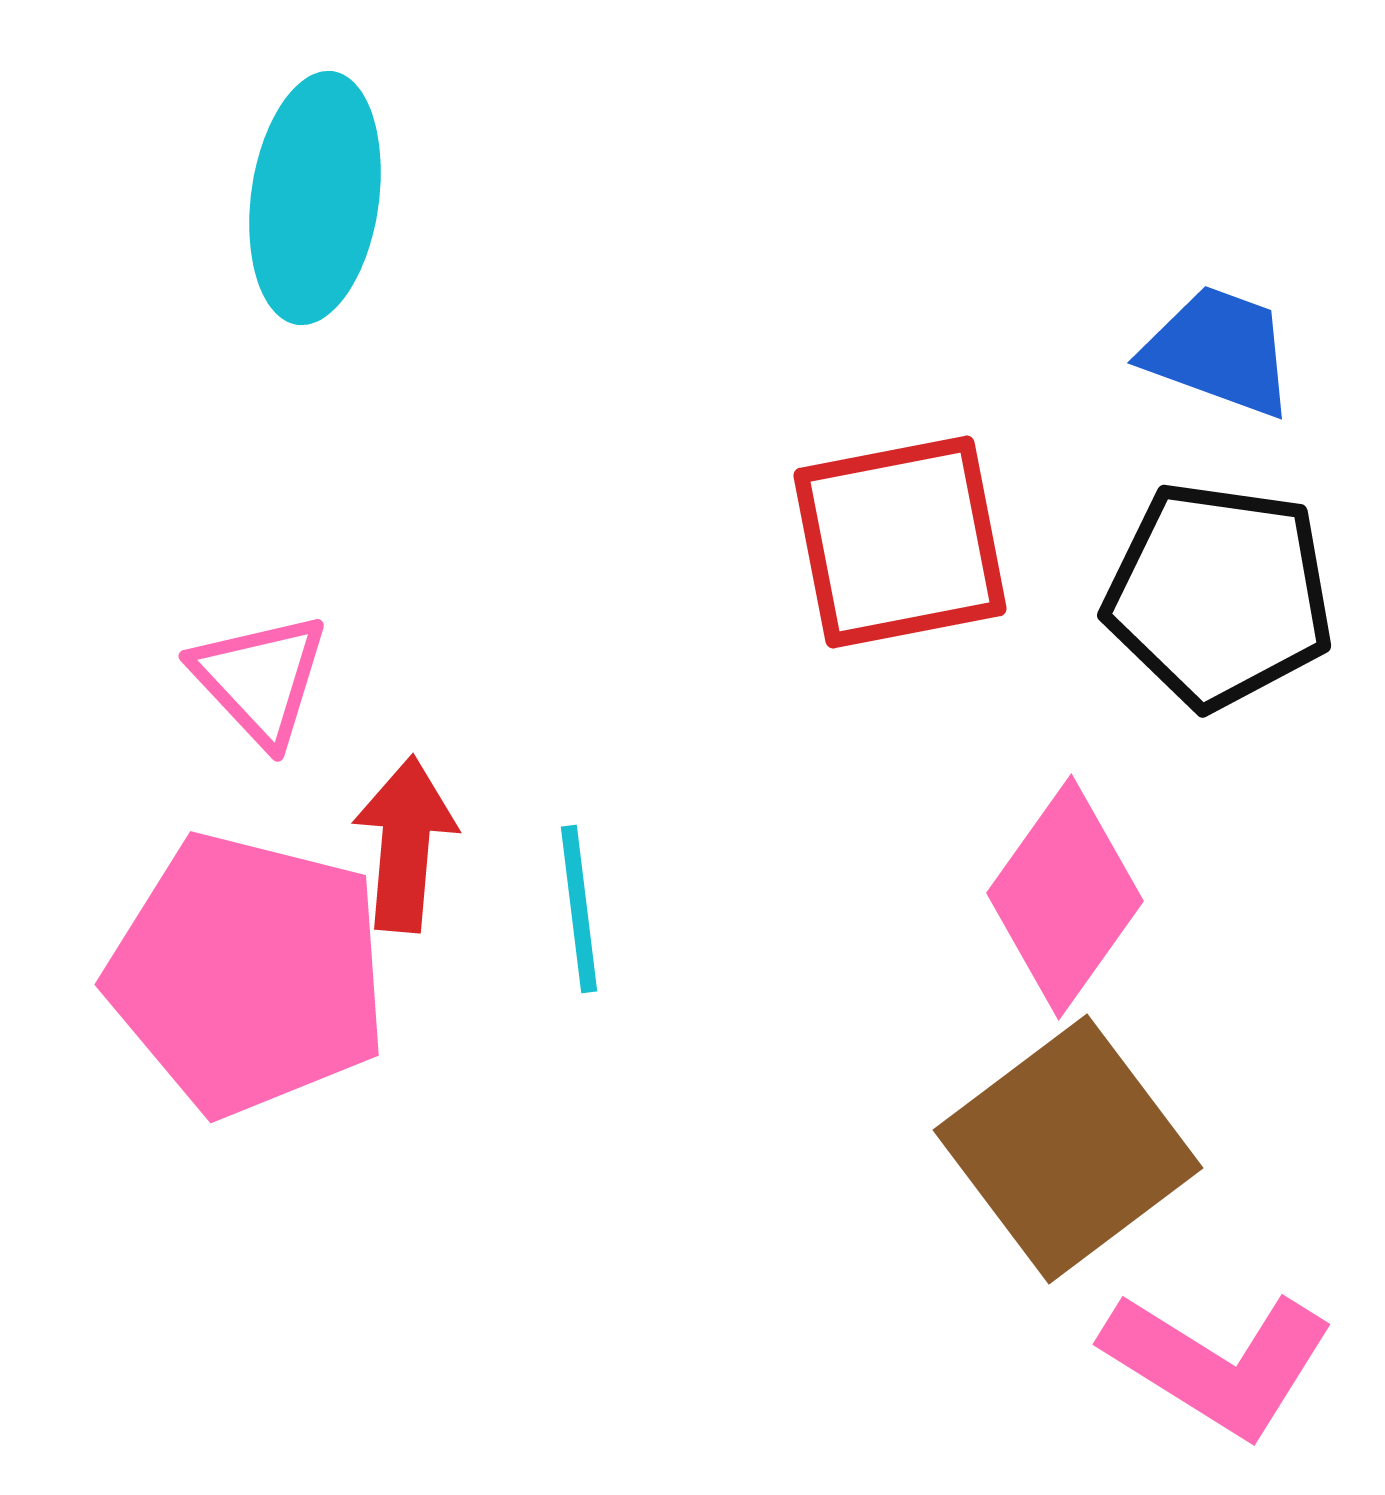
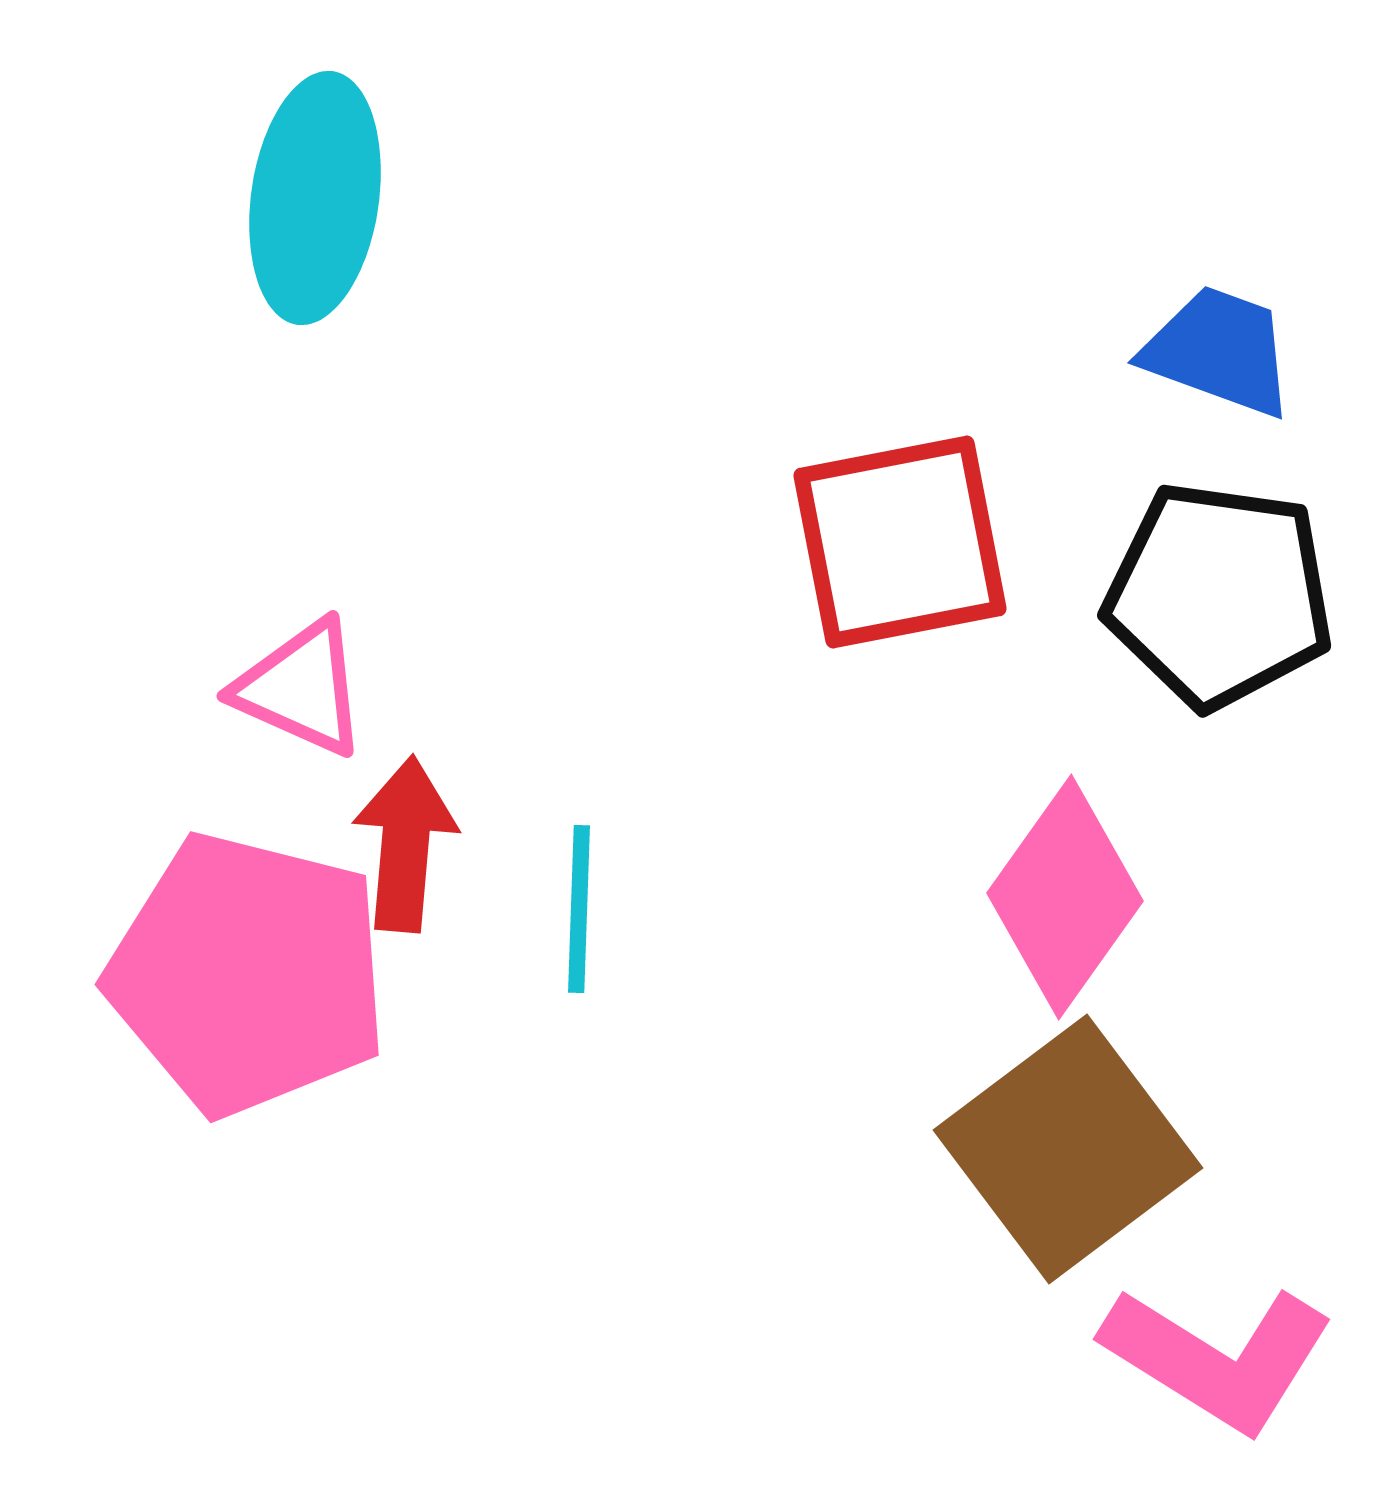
pink triangle: moved 41 px right, 9 px down; rotated 23 degrees counterclockwise
cyan line: rotated 9 degrees clockwise
pink L-shape: moved 5 px up
